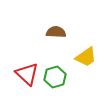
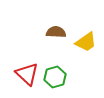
yellow trapezoid: moved 15 px up
